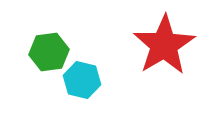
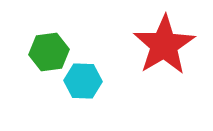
cyan hexagon: moved 1 px right, 1 px down; rotated 12 degrees counterclockwise
